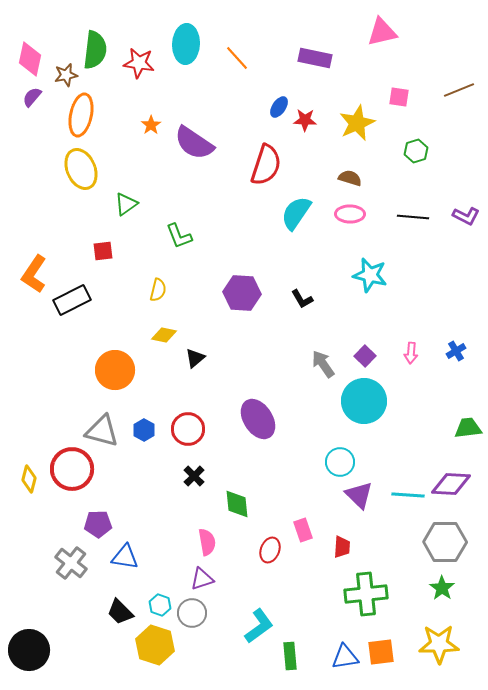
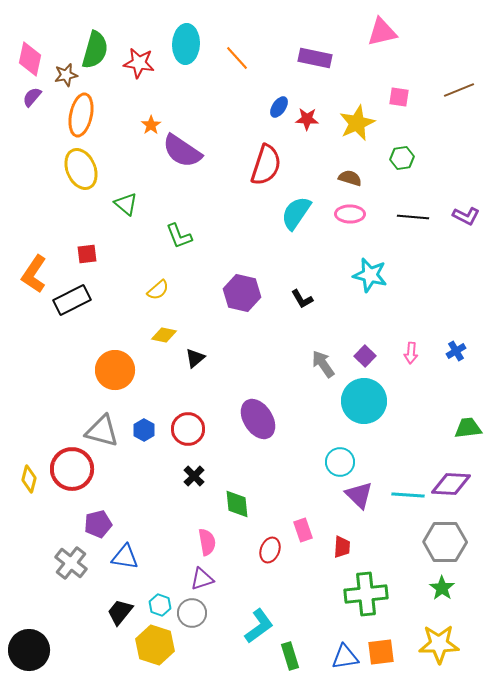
green semicircle at (95, 50): rotated 9 degrees clockwise
red star at (305, 120): moved 2 px right, 1 px up
purple semicircle at (194, 143): moved 12 px left, 8 px down
green hexagon at (416, 151): moved 14 px left, 7 px down; rotated 10 degrees clockwise
green triangle at (126, 204): rotated 45 degrees counterclockwise
red square at (103, 251): moved 16 px left, 3 px down
yellow semicircle at (158, 290): rotated 35 degrees clockwise
purple hexagon at (242, 293): rotated 9 degrees clockwise
purple pentagon at (98, 524): rotated 12 degrees counterclockwise
black trapezoid at (120, 612): rotated 84 degrees clockwise
green rectangle at (290, 656): rotated 12 degrees counterclockwise
